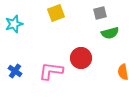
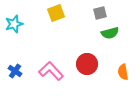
red circle: moved 6 px right, 6 px down
pink L-shape: rotated 40 degrees clockwise
